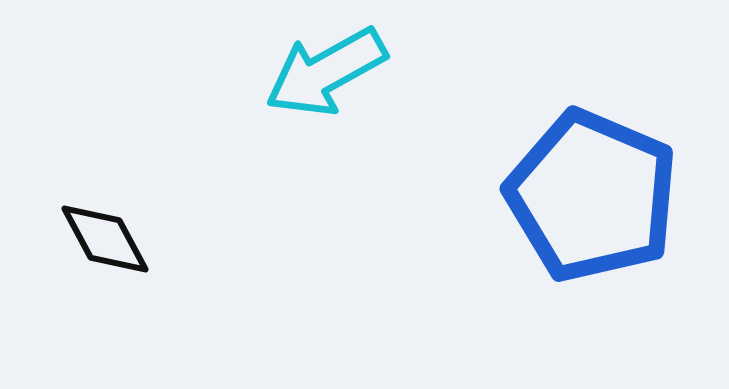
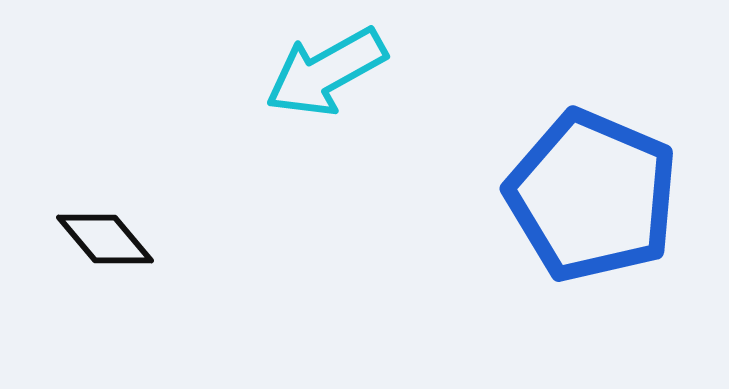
black diamond: rotated 12 degrees counterclockwise
